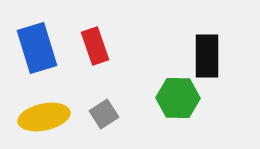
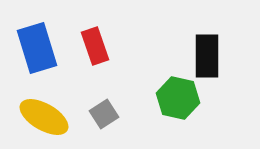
green hexagon: rotated 12 degrees clockwise
yellow ellipse: rotated 42 degrees clockwise
